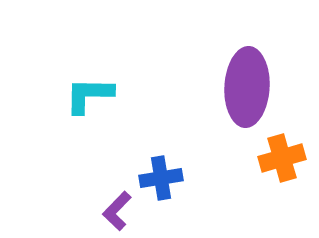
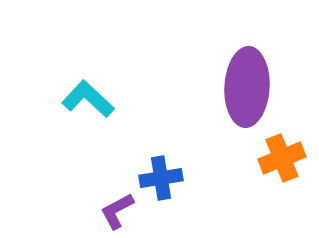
cyan L-shape: moved 1 px left, 4 px down; rotated 42 degrees clockwise
orange cross: rotated 6 degrees counterclockwise
purple L-shape: rotated 18 degrees clockwise
